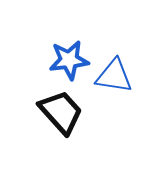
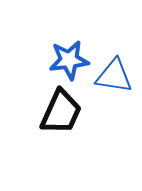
black trapezoid: rotated 66 degrees clockwise
